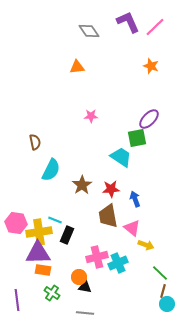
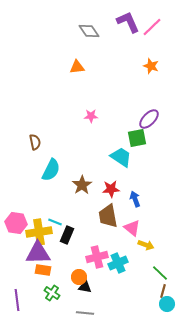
pink line: moved 3 px left
cyan line: moved 2 px down
